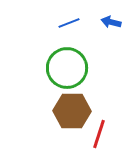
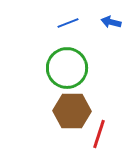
blue line: moved 1 px left
